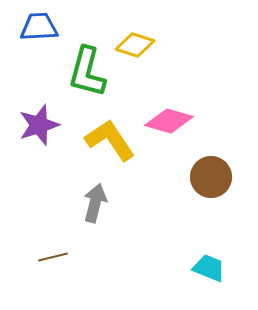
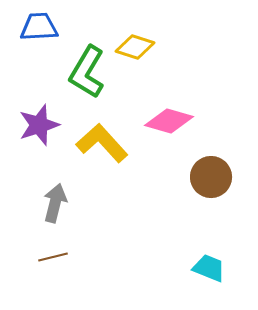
yellow diamond: moved 2 px down
green L-shape: rotated 16 degrees clockwise
yellow L-shape: moved 8 px left, 3 px down; rotated 8 degrees counterclockwise
gray arrow: moved 40 px left
